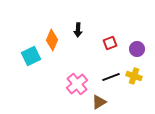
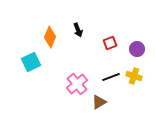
black arrow: rotated 24 degrees counterclockwise
orange diamond: moved 2 px left, 3 px up
cyan square: moved 6 px down
